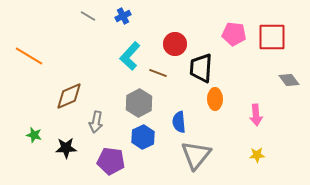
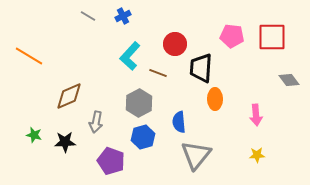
pink pentagon: moved 2 px left, 2 px down
blue hexagon: rotated 10 degrees clockwise
black star: moved 1 px left, 6 px up
purple pentagon: rotated 12 degrees clockwise
